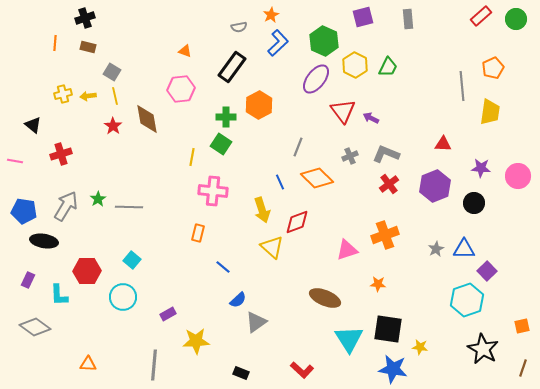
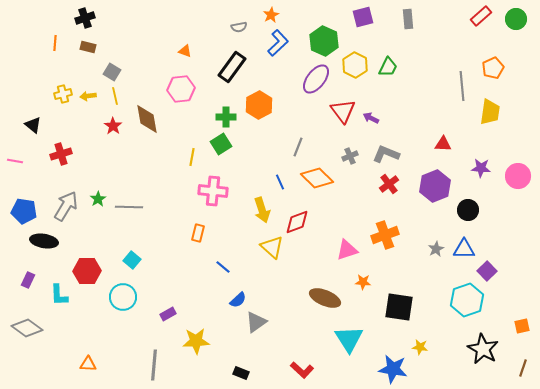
green square at (221, 144): rotated 25 degrees clockwise
black circle at (474, 203): moved 6 px left, 7 px down
orange star at (378, 284): moved 15 px left, 2 px up
gray diamond at (35, 327): moved 8 px left, 1 px down
black square at (388, 329): moved 11 px right, 22 px up
